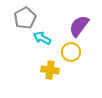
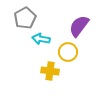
cyan arrow: moved 1 px left, 1 px down; rotated 18 degrees counterclockwise
yellow circle: moved 3 px left
yellow cross: moved 1 px down
